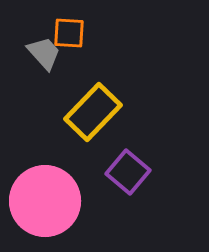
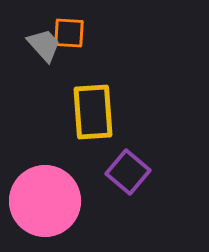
gray trapezoid: moved 8 px up
yellow rectangle: rotated 48 degrees counterclockwise
